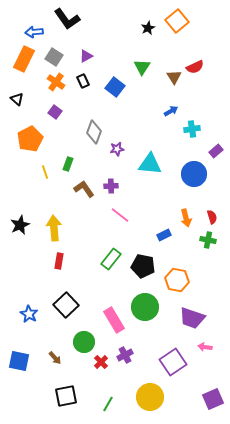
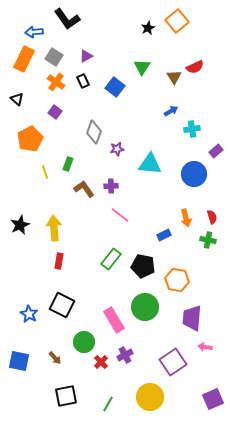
black square at (66, 305): moved 4 px left; rotated 20 degrees counterclockwise
purple trapezoid at (192, 318): rotated 76 degrees clockwise
